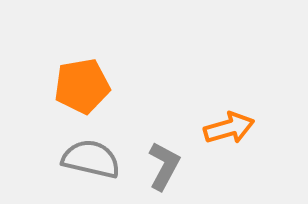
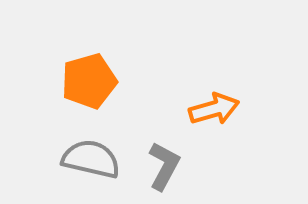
orange pentagon: moved 7 px right, 5 px up; rotated 6 degrees counterclockwise
orange arrow: moved 15 px left, 19 px up
